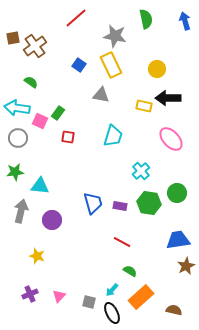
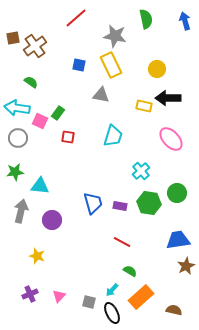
blue square at (79, 65): rotated 24 degrees counterclockwise
